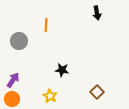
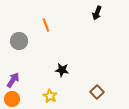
black arrow: rotated 32 degrees clockwise
orange line: rotated 24 degrees counterclockwise
